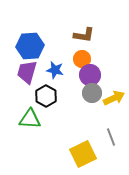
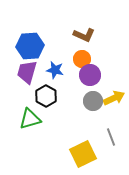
brown L-shape: rotated 15 degrees clockwise
gray circle: moved 1 px right, 8 px down
green triangle: rotated 20 degrees counterclockwise
